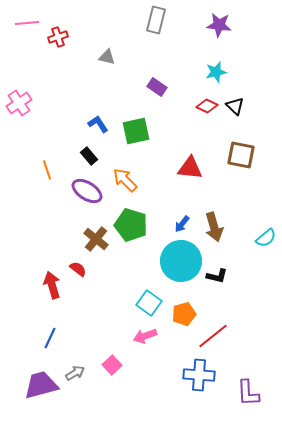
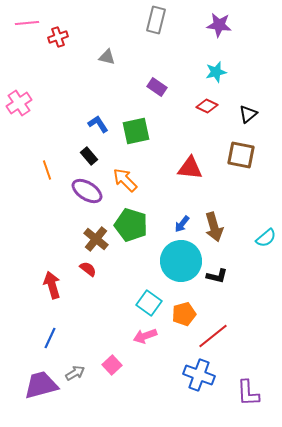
black triangle: moved 13 px right, 8 px down; rotated 36 degrees clockwise
red semicircle: moved 10 px right
blue cross: rotated 16 degrees clockwise
